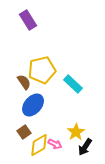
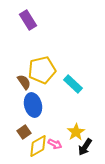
blue ellipse: rotated 55 degrees counterclockwise
yellow diamond: moved 1 px left, 1 px down
